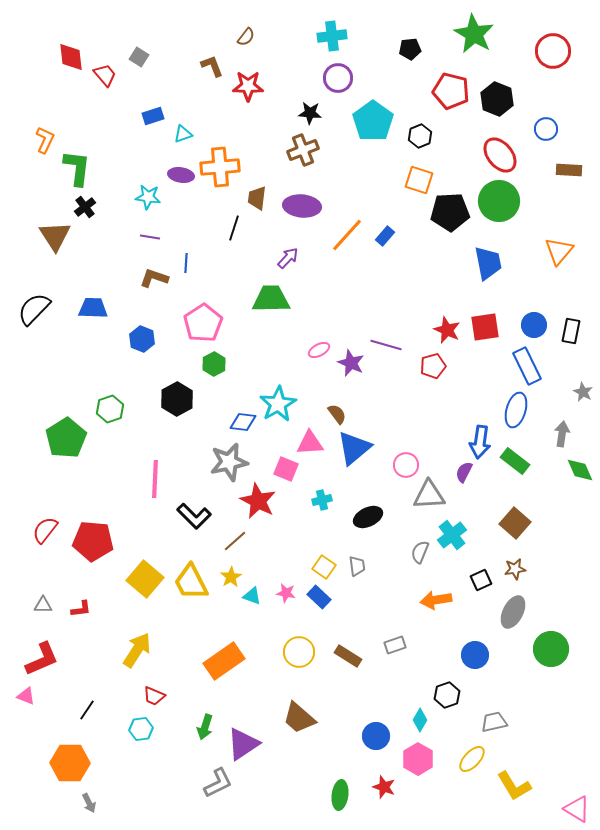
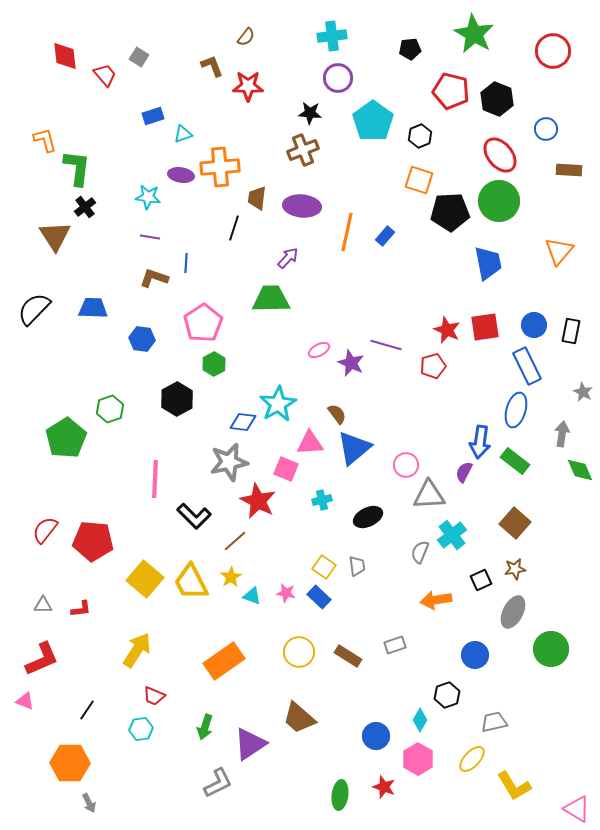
red diamond at (71, 57): moved 6 px left, 1 px up
orange L-shape at (45, 140): rotated 40 degrees counterclockwise
orange line at (347, 235): moved 3 px up; rotated 30 degrees counterclockwise
blue hexagon at (142, 339): rotated 15 degrees counterclockwise
pink triangle at (26, 696): moved 1 px left, 5 px down
purple triangle at (243, 744): moved 7 px right
